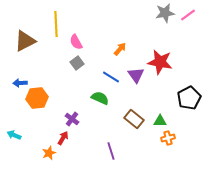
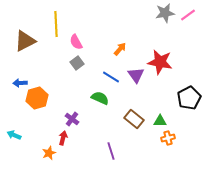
orange hexagon: rotated 10 degrees counterclockwise
red arrow: rotated 16 degrees counterclockwise
